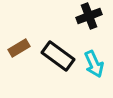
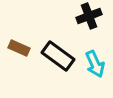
brown rectangle: rotated 55 degrees clockwise
cyan arrow: moved 1 px right
